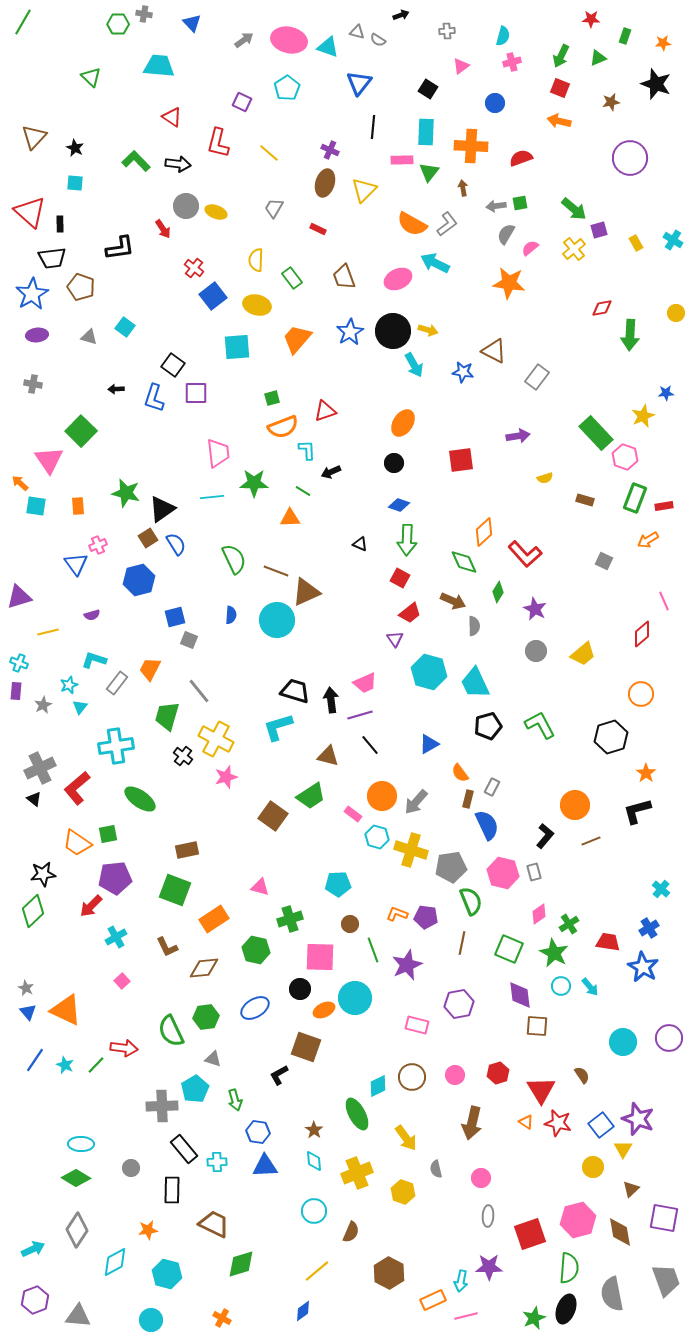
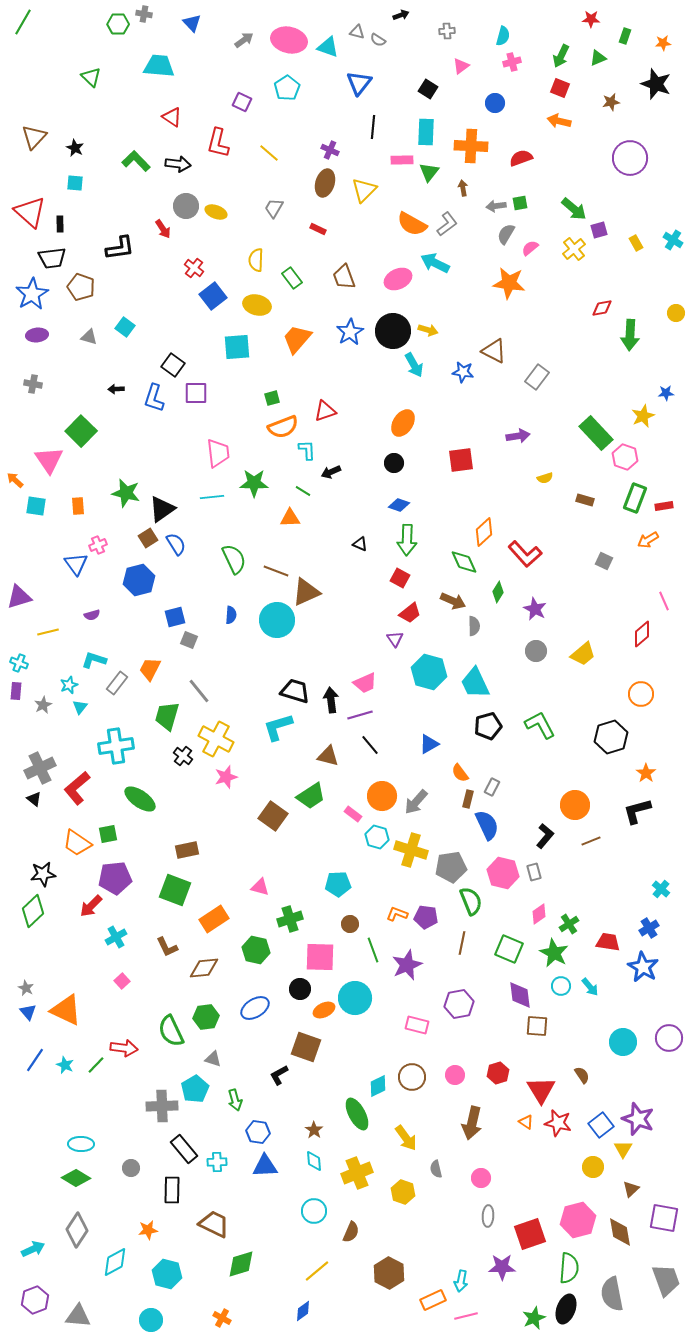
orange arrow at (20, 483): moved 5 px left, 3 px up
purple star at (489, 1267): moved 13 px right
